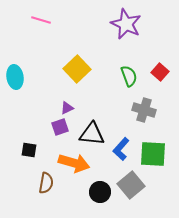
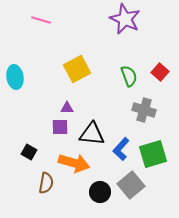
purple star: moved 1 px left, 5 px up
yellow square: rotated 16 degrees clockwise
purple triangle: rotated 24 degrees clockwise
purple square: rotated 18 degrees clockwise
black square: moved 2 px down; rotated 21 degrees clockwise
green square: rotated 20 degrees counterclockwise
